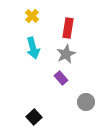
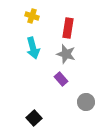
yellow cross: rotated 24 degrees counterclockwise
gray star: rotated 30 degrees counterclockwise
purple rectangle: moved 1 px down
black square: moved 1 px down
